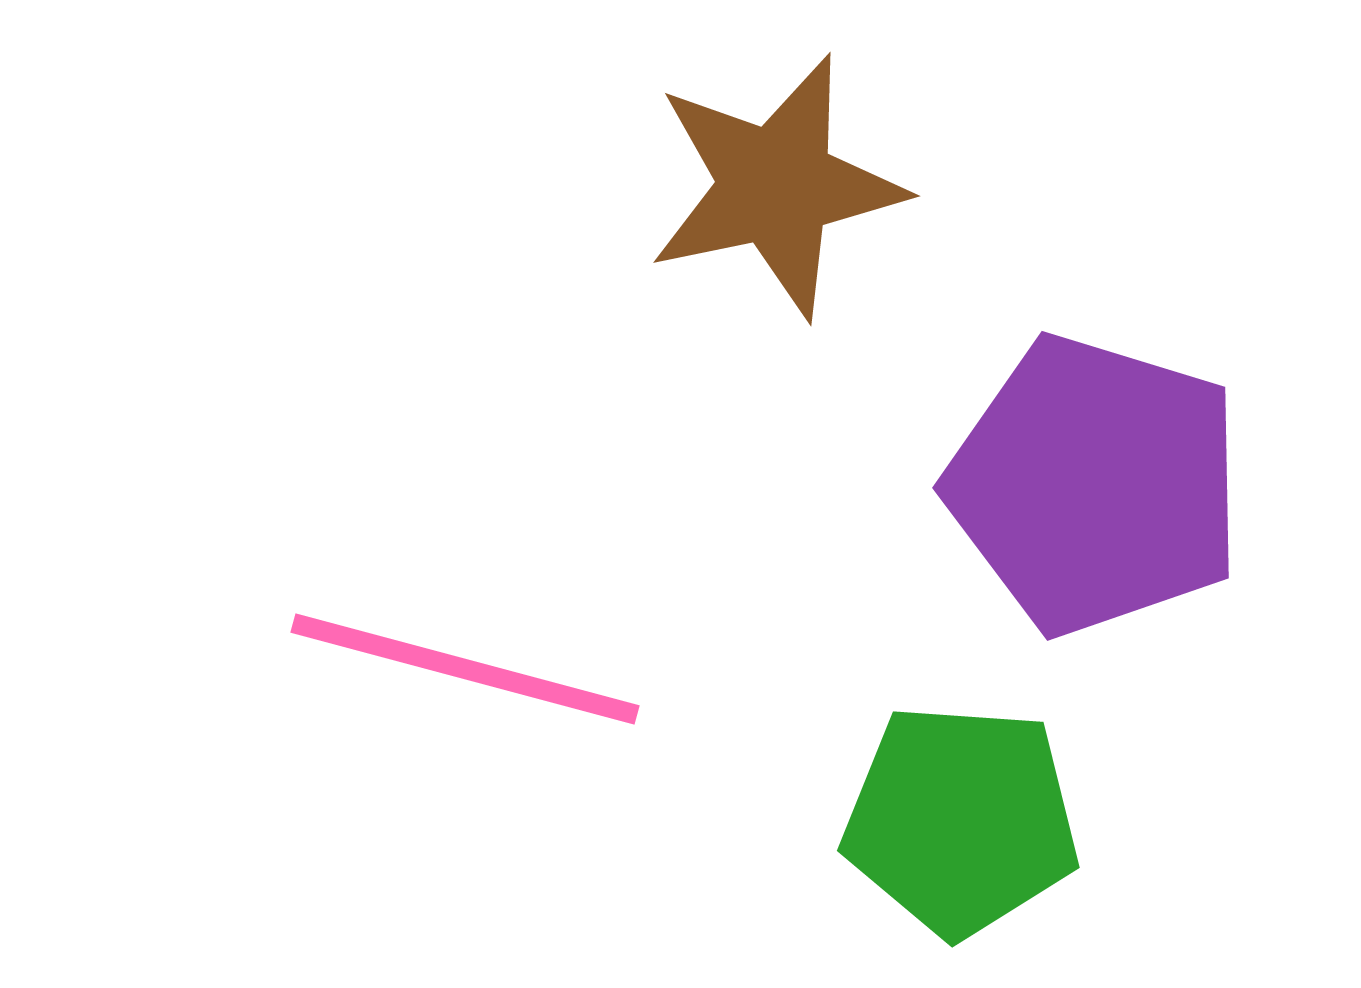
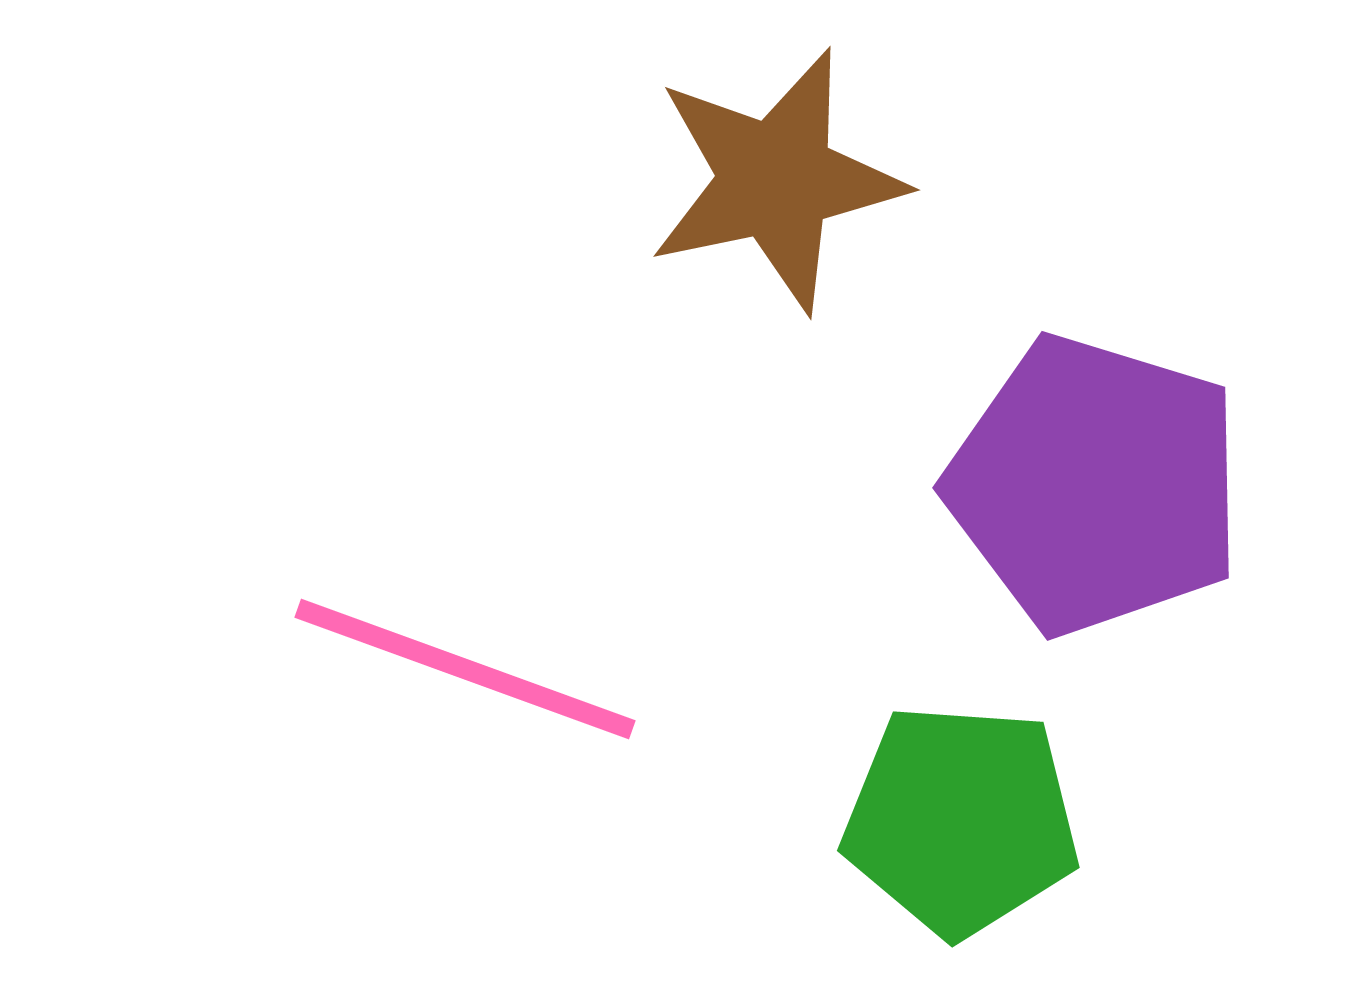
brown star: moved 6 px up
pink line: rotated 5 degrees clockwise
